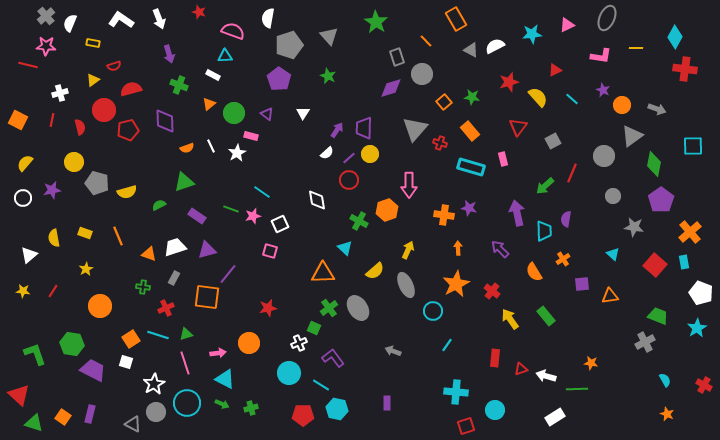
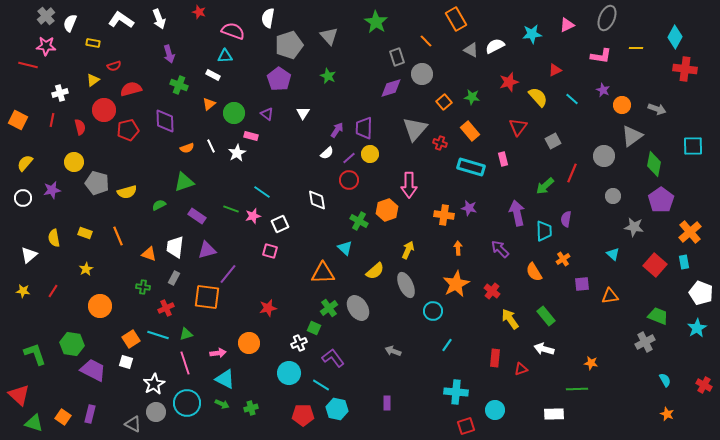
white trapezoid at (175, 247): rotated 65 degrees counterclockwise
white arrow at (546, 376): moved 2 px left, 27 px up
white rectangle at (555, 417): moved 1 px left, 3 px up; rotated 30 degrees clockwise
